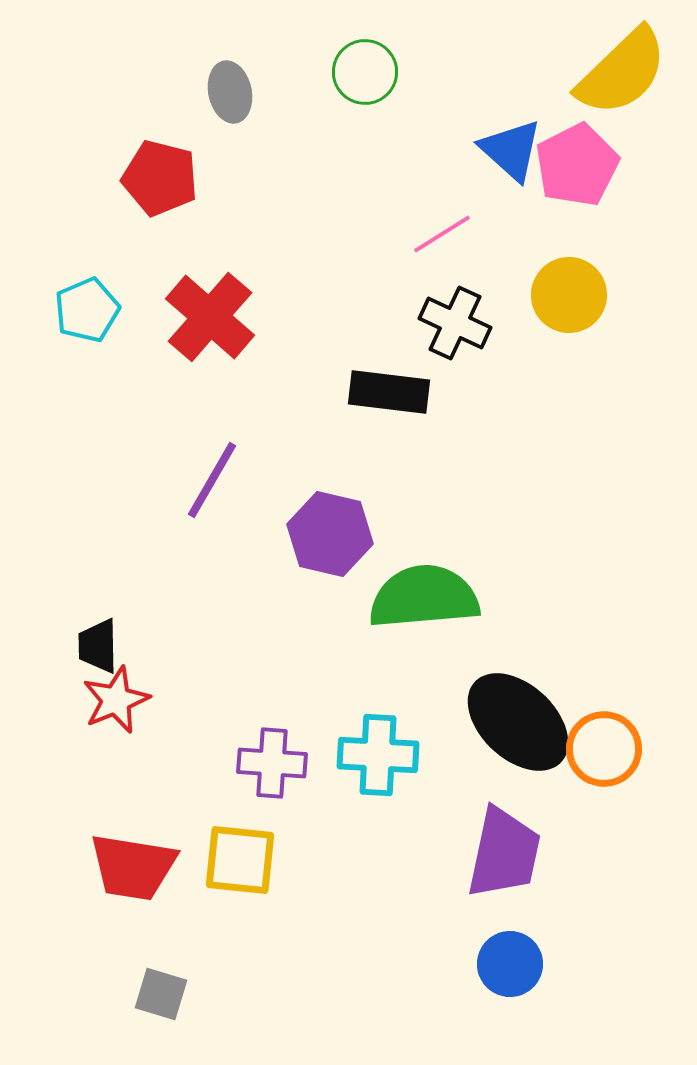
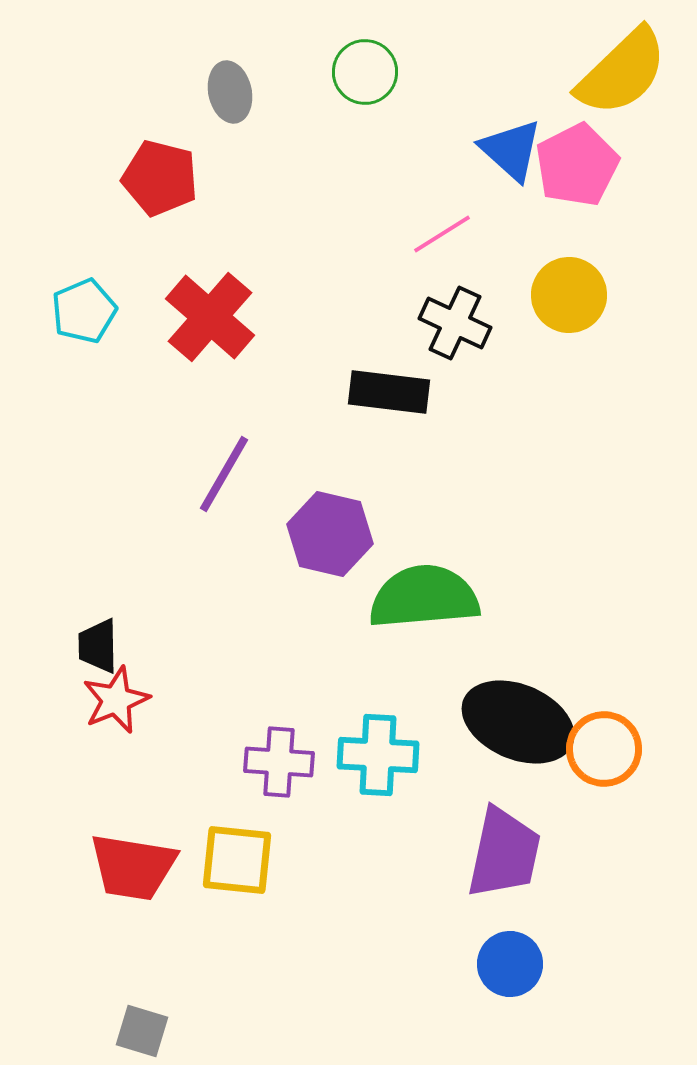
cyan pentagon: moved 3 px left, 1 px down
purple line: moved 12 px right, 6 px up
black ellipse: rotated 20 degrees counterclockwise
purple cross: moved 7 px right, 1 px up
yellow square: moved 3 px left
gray square: moved 19 px left, 37 px down
